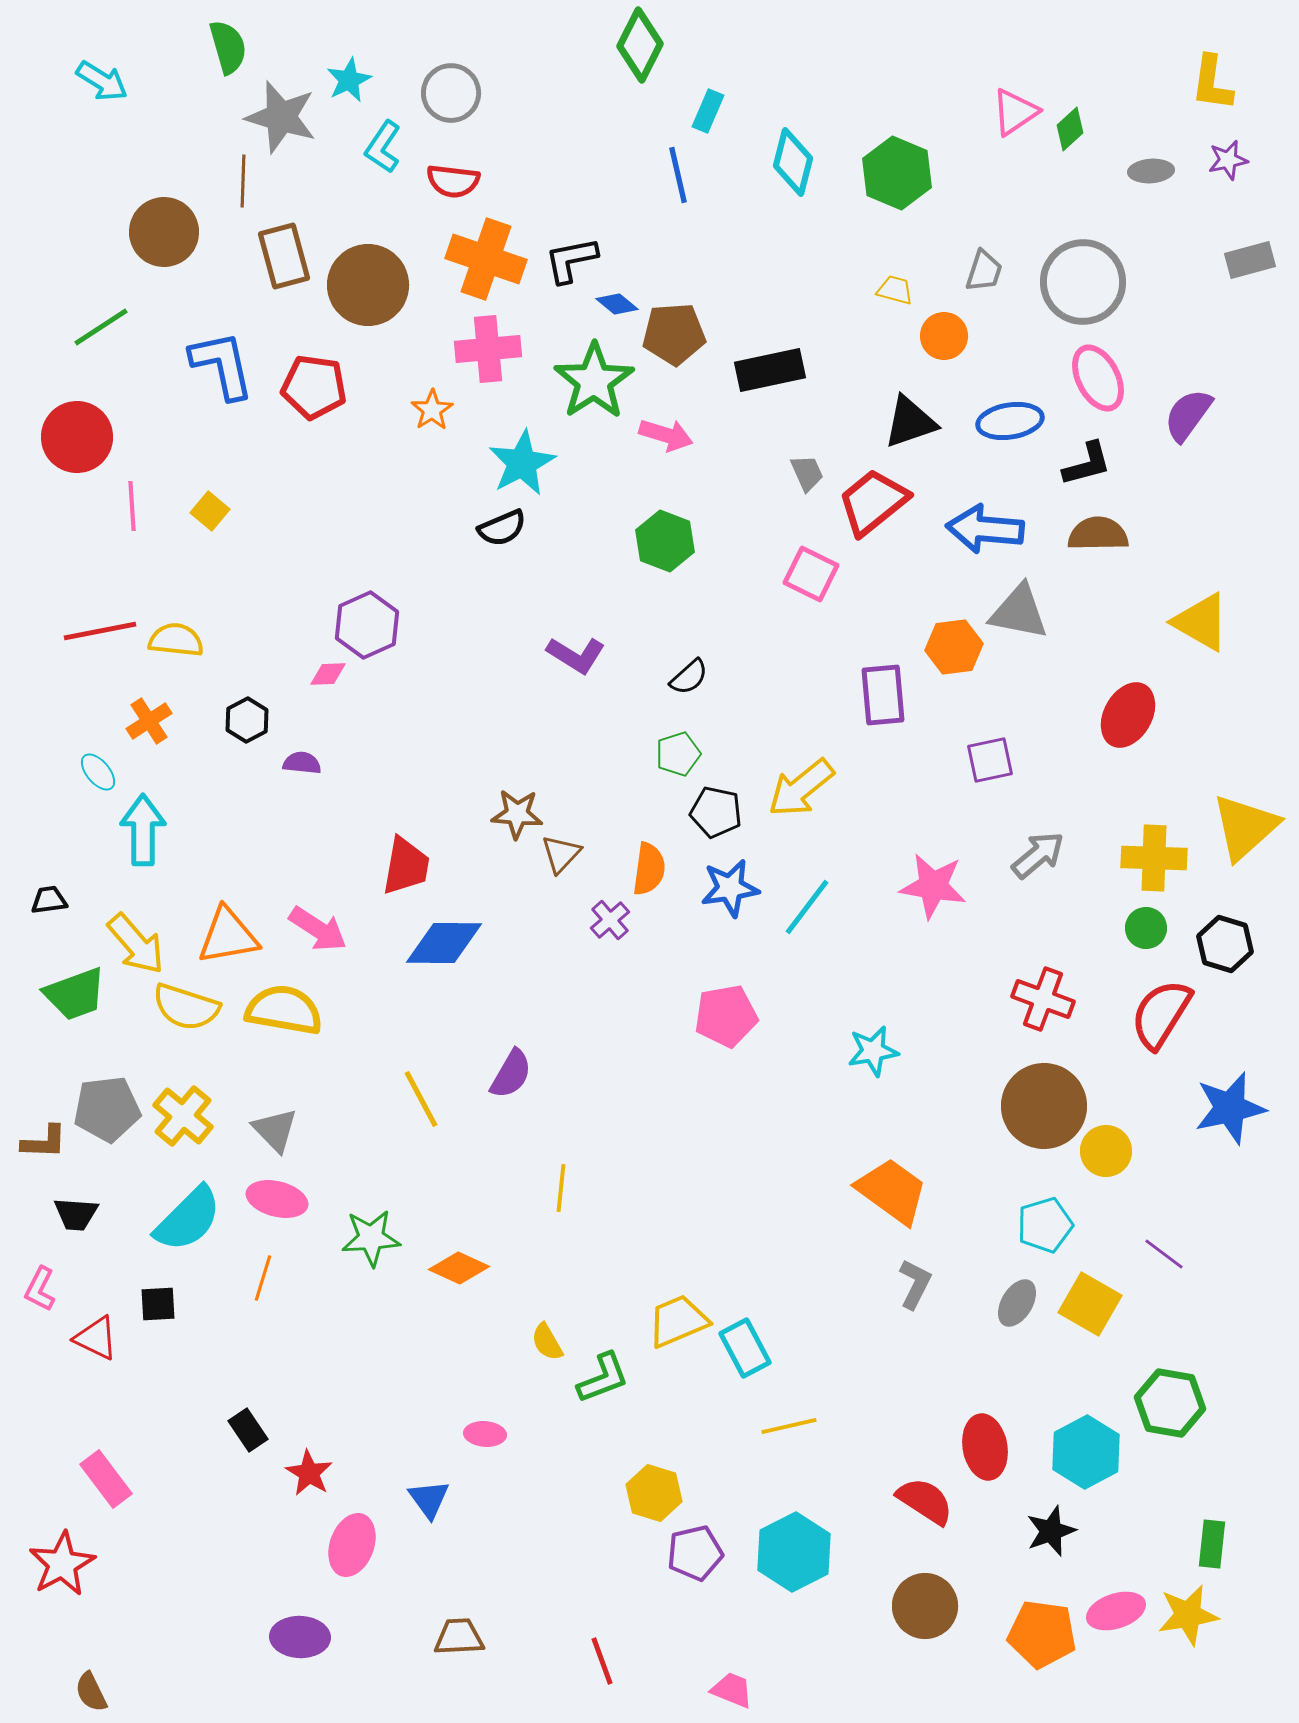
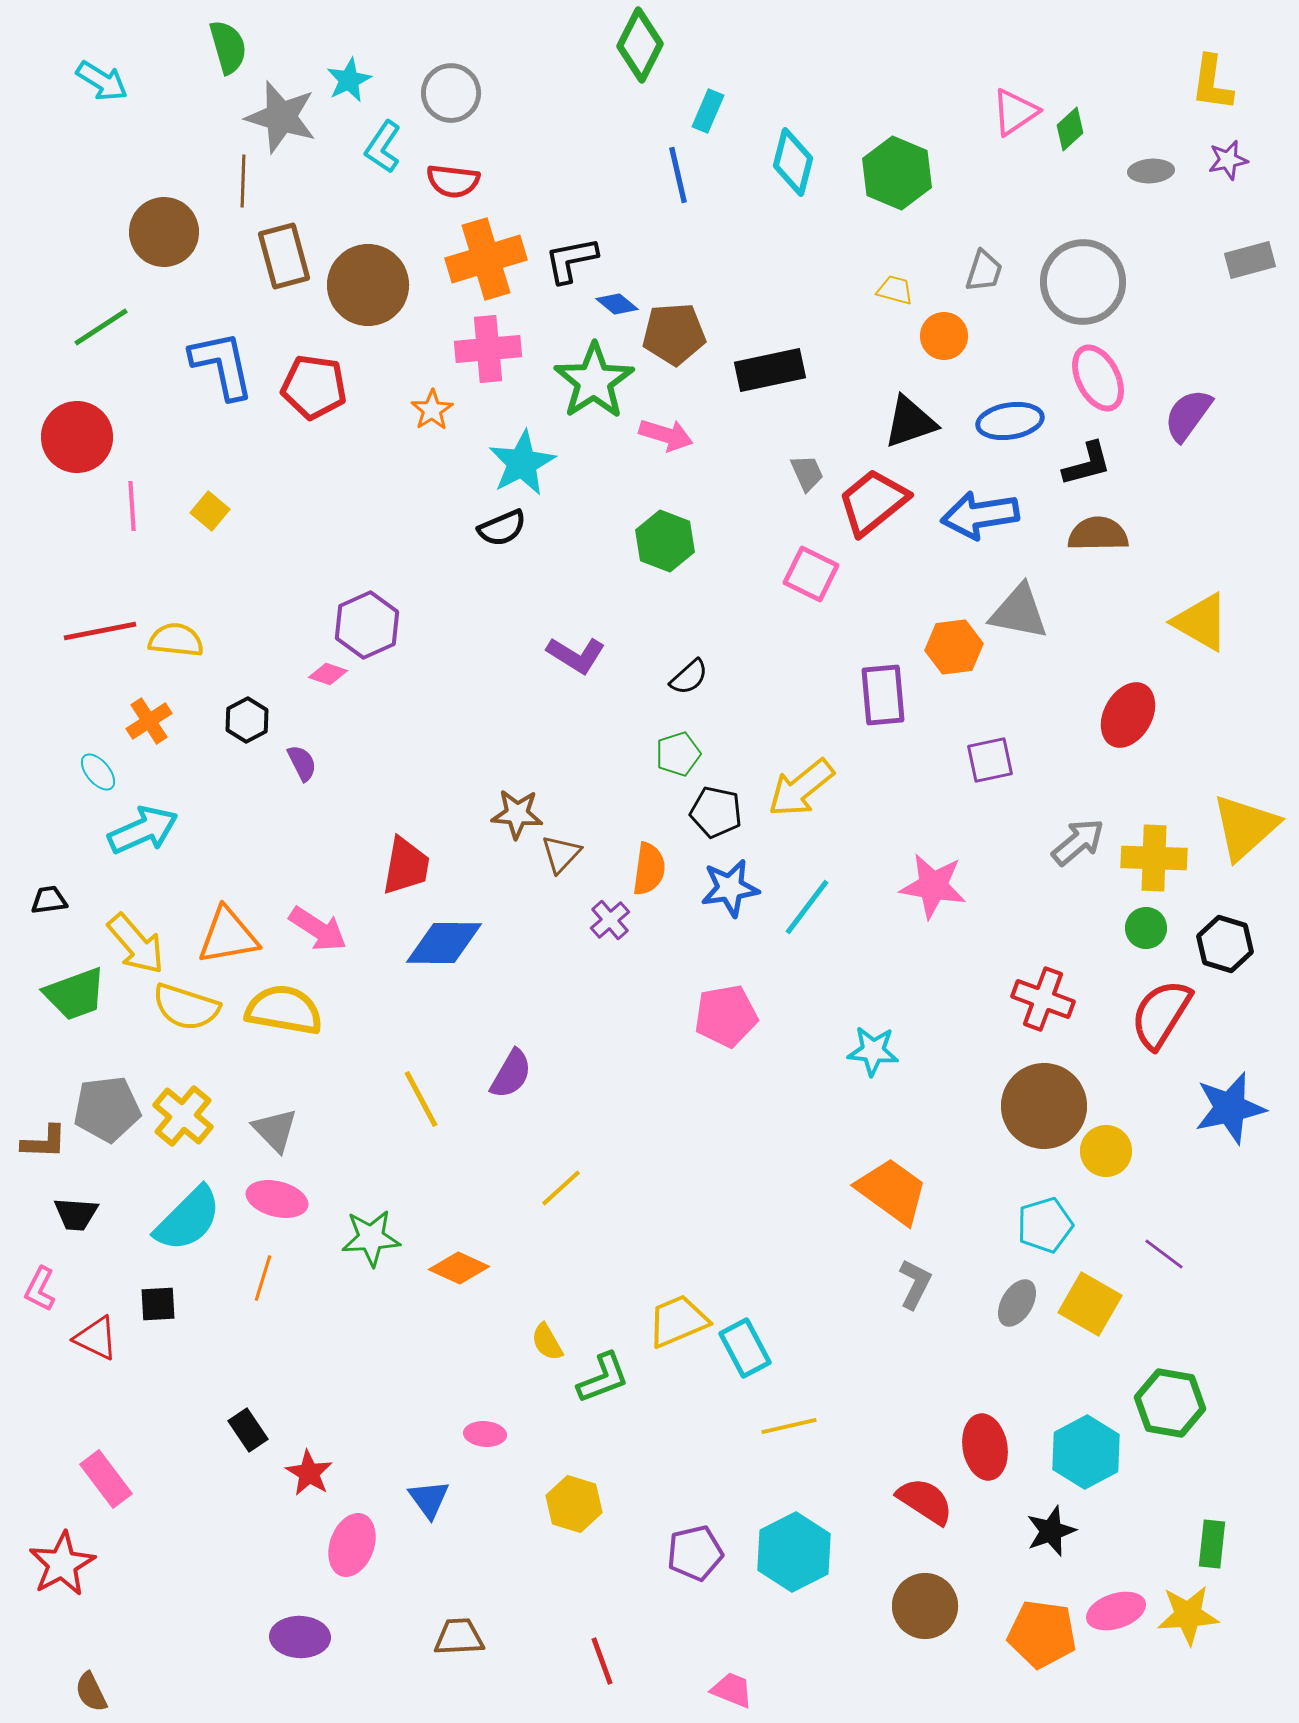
orange cross at (486, 259): rotated 36 degrees counterclockwise
blue arrow at (985, 529): moved 5 px left, 14 px up; rotated 14 degrees counterclockwise
pink diamond at (328, 674): rotated 21 degrees clockwise
purple semicircle at (302, 763): rotated 57 degrees clockwise
cyan arrow at (143, 830): rotated 66 degrees clockwise
gray arrow at (1038, 855): moved 40 px right, 13 px up
cyan star at (873, 1051): rotated 15 degrees clockwise
yellow line at (561, 1188): rotated 42 degrees clockwise
yellow hexagon at (654, 1493): moved 80 px left, 11 px down
yellow star at (1188, 1615): rotated 6 degrees clockwise
